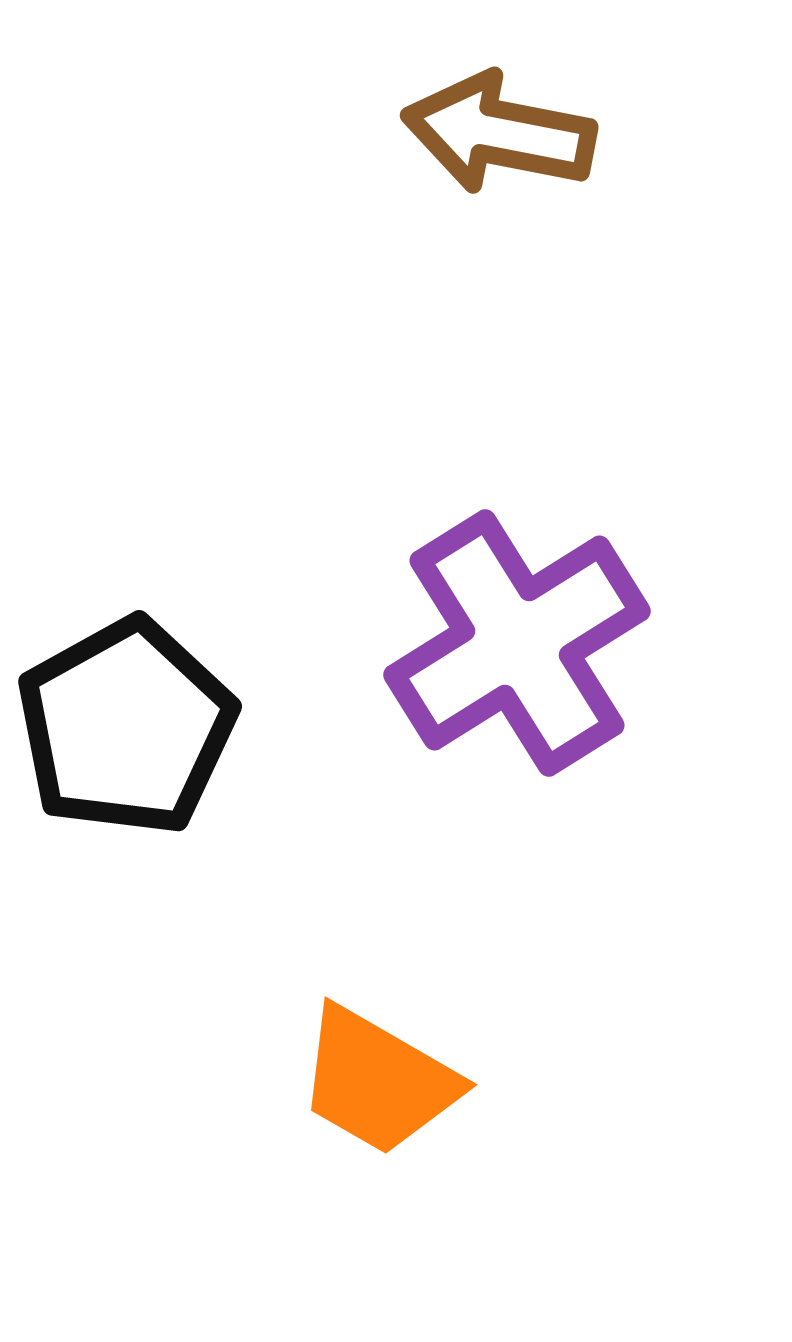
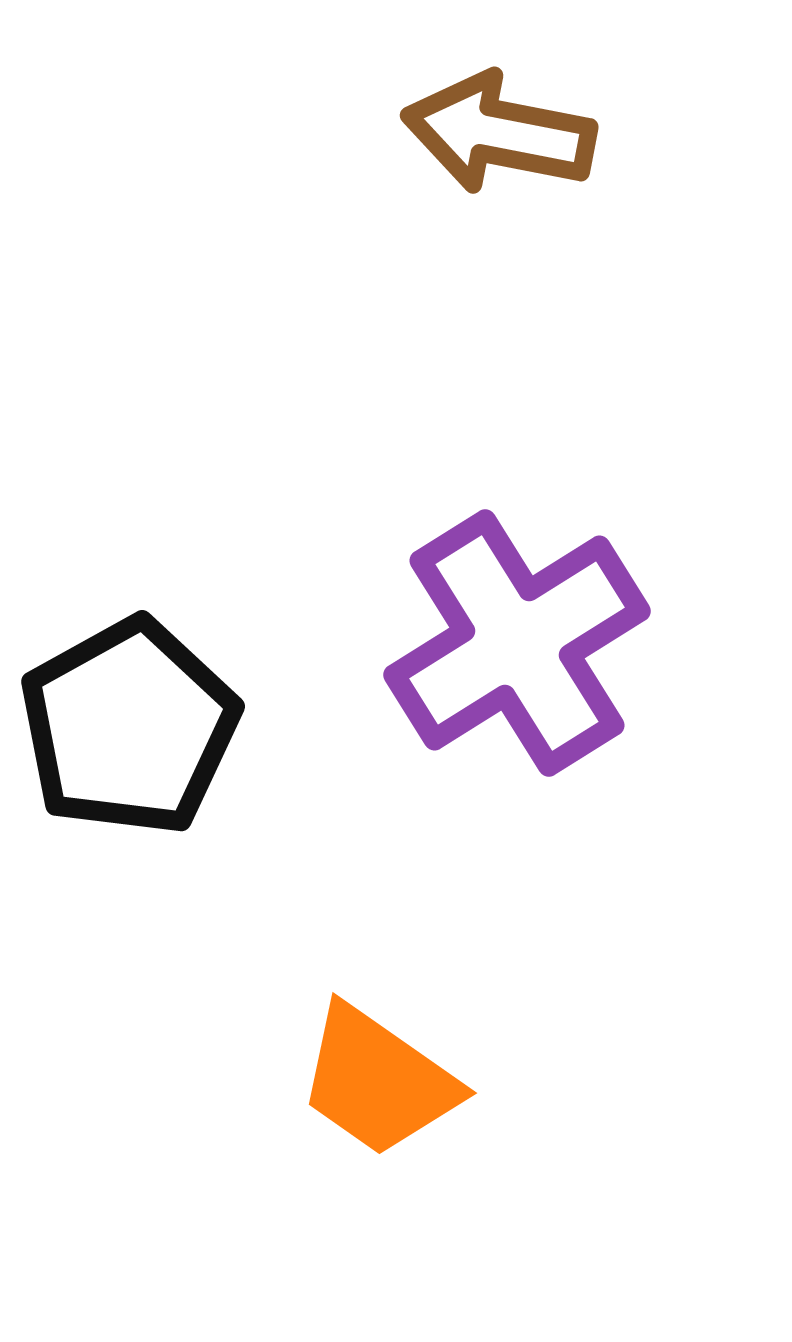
black pentagon: moved 3 px right
orange trapezoid: rotated 5 degrees clockwise
